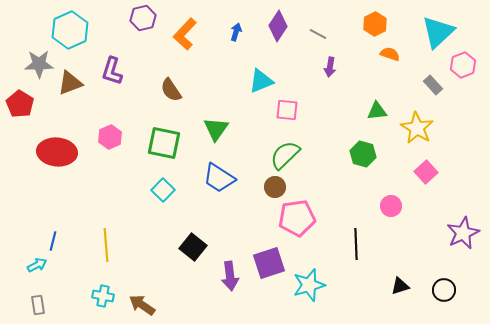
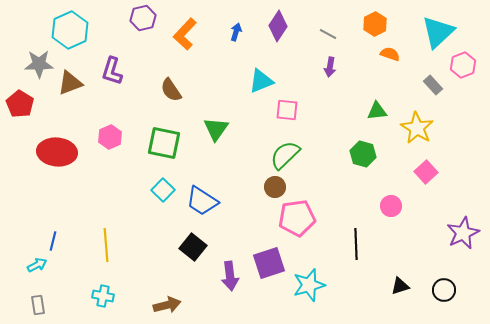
gray line at (318, 34): moved 10 px right
blue trapezoid at (219, 178): moved 17 px left, 23 px down
brown arrow at (142, 305): moved 25 px right; rotated 132 degrees clockwise
